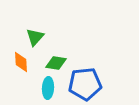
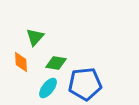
cyan ellipse: rotated 35 degrees clockwise
